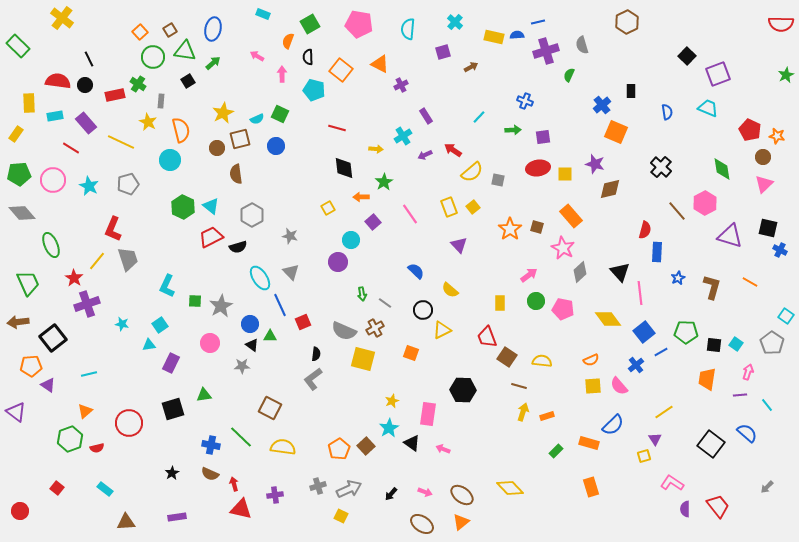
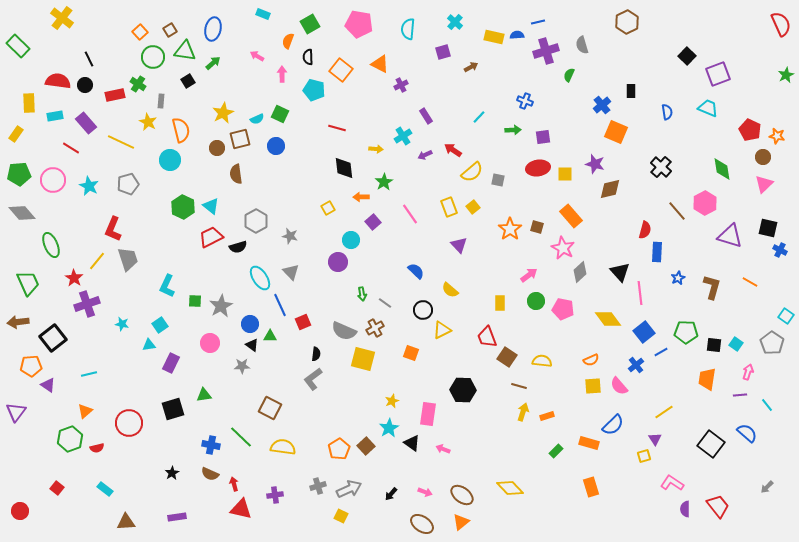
red semicircle at (781, 24): rotated 115 degrees counterclockwise
gray hexagon at (252, 215): moved 4 px right, 6 px down
purple triangle at (16, 412): rotated 30 degrees clockwise
